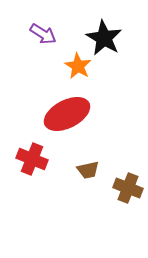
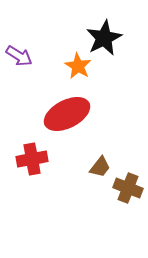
purple arrow: moved 24 px left, 22 px down
black star: rotated 15 degrees clockwise
red cross: rotated 32 degrees counterclockwise
brown trapezoid: moved 12 px right, 3 px up; rotated 40 degrees counterclockwise
